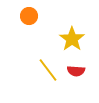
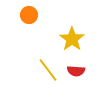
orange circle: moved 1 px up
